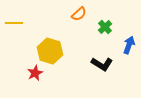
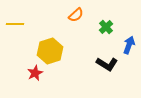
orange semicircle: moved 3 px left, 1 px down
yellow line: moved 1 px right, 1 px down
green cross: moved 1 px right
yellow hexagon: rotated 25 degrees clockwise
black L-shape: moved 5 px right
